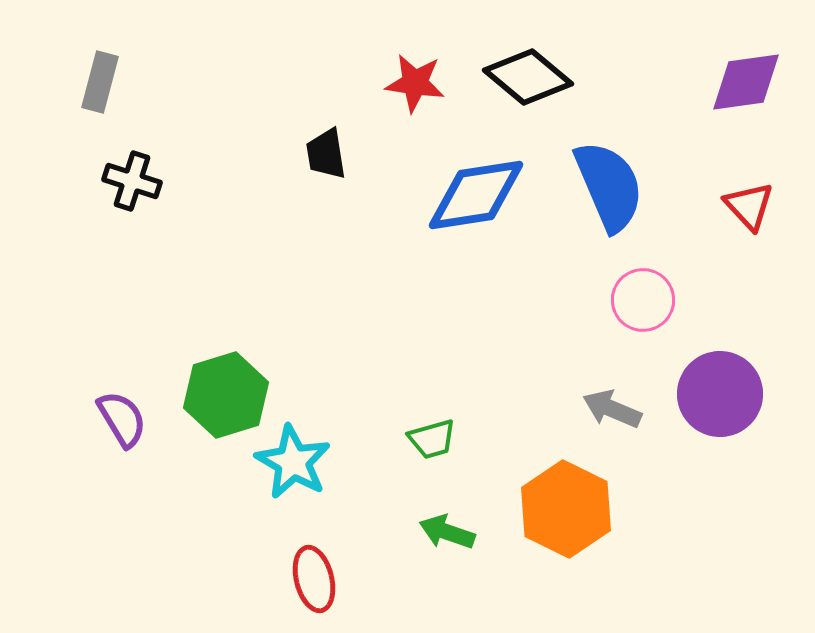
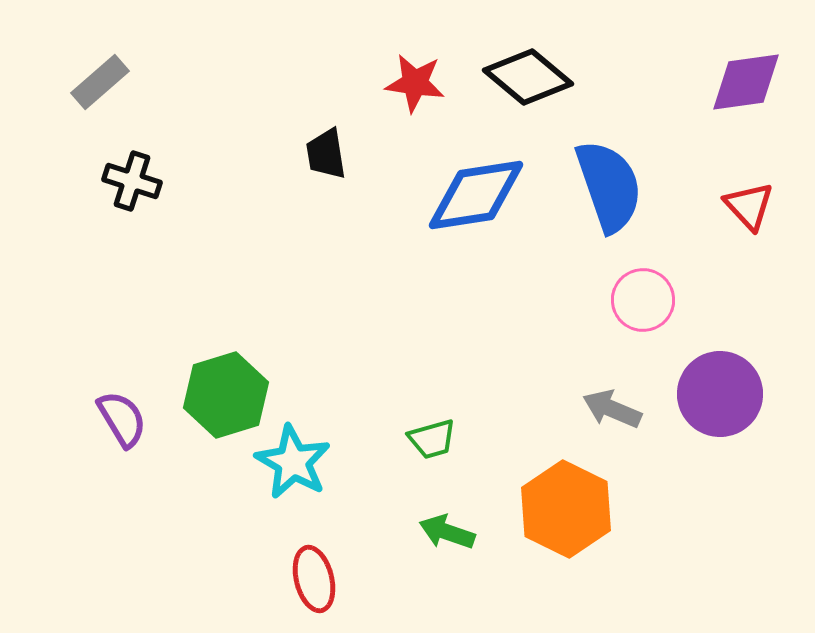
gray rectangle: rotated 34 degrees clockwise
blue semicircle: rotated 4 degrees clockwise
